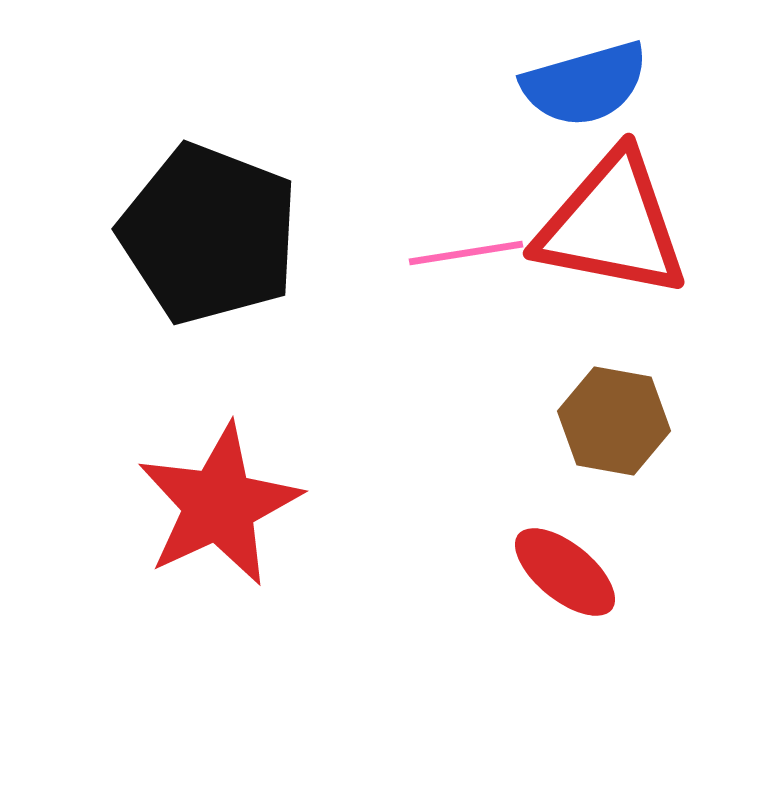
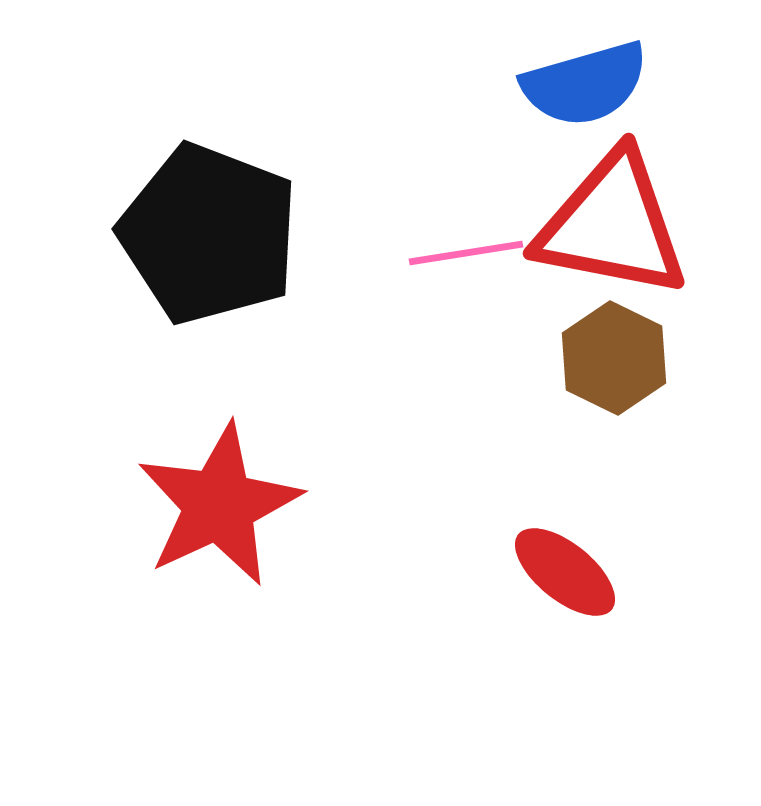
brown hexagon: moved 63 px up; rotated 16 degrees clockwise
